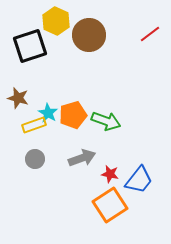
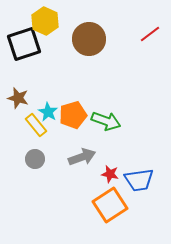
yellow hexagon: moved 11 px left
brown circle: moved 4 px down
black square: moved 6 px left, 2 px up
cyan star: moved 1 px up
yellow rectangle: moved 2 px right; rotated 70 degrees clockwise
gray arrow: moved 1 px up
blue trapezoid: rotated 44 degrees clockwise
